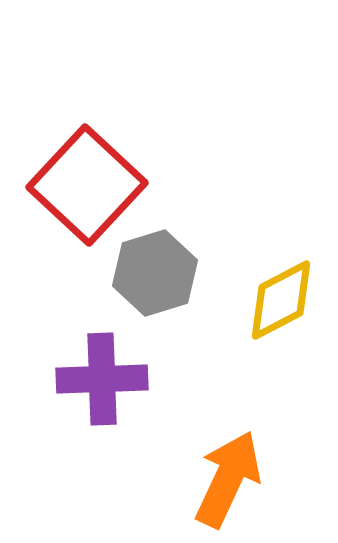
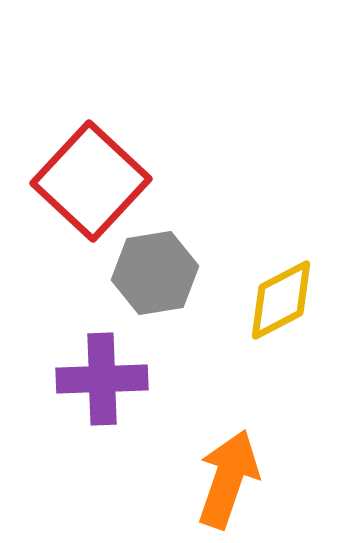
red square: moved 4 px right, 4 px up
gray hexagon: rotated 8 degrees clockwise
orange arrow: rotated 6 degrees counterclockwise
